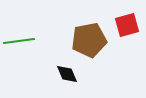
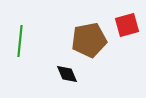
green line: moved 1 px right; rotated 76 degrees counterclockwise
